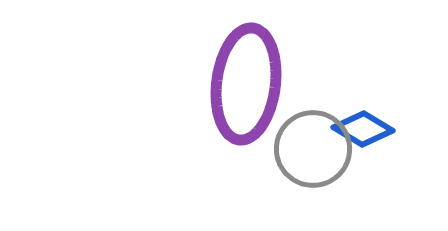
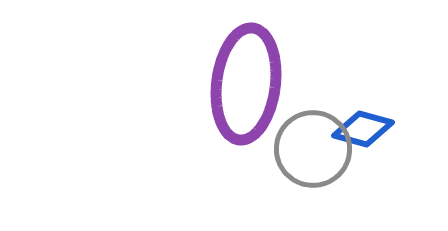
blue diamond: rotated 16 degrees counterclockwise
